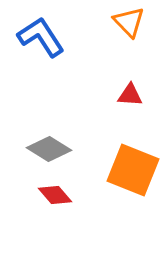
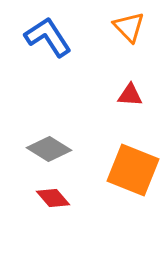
orange triangle: moved 5 px down
blue L-shape: moved 7 px right
red diamond: moved 2 px left, 3 px down
